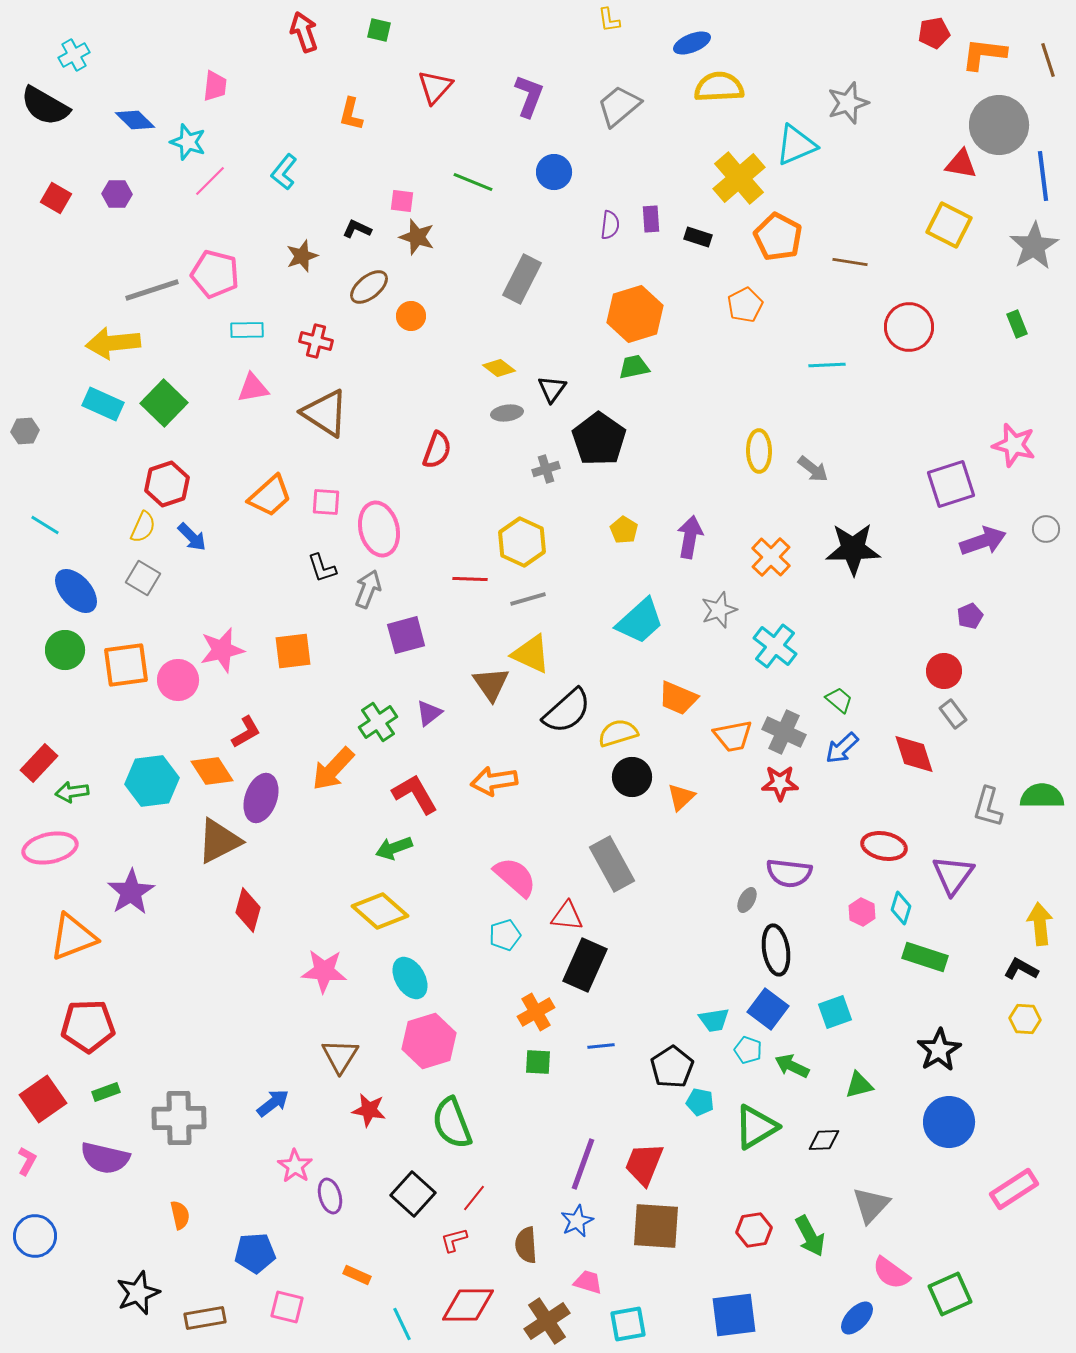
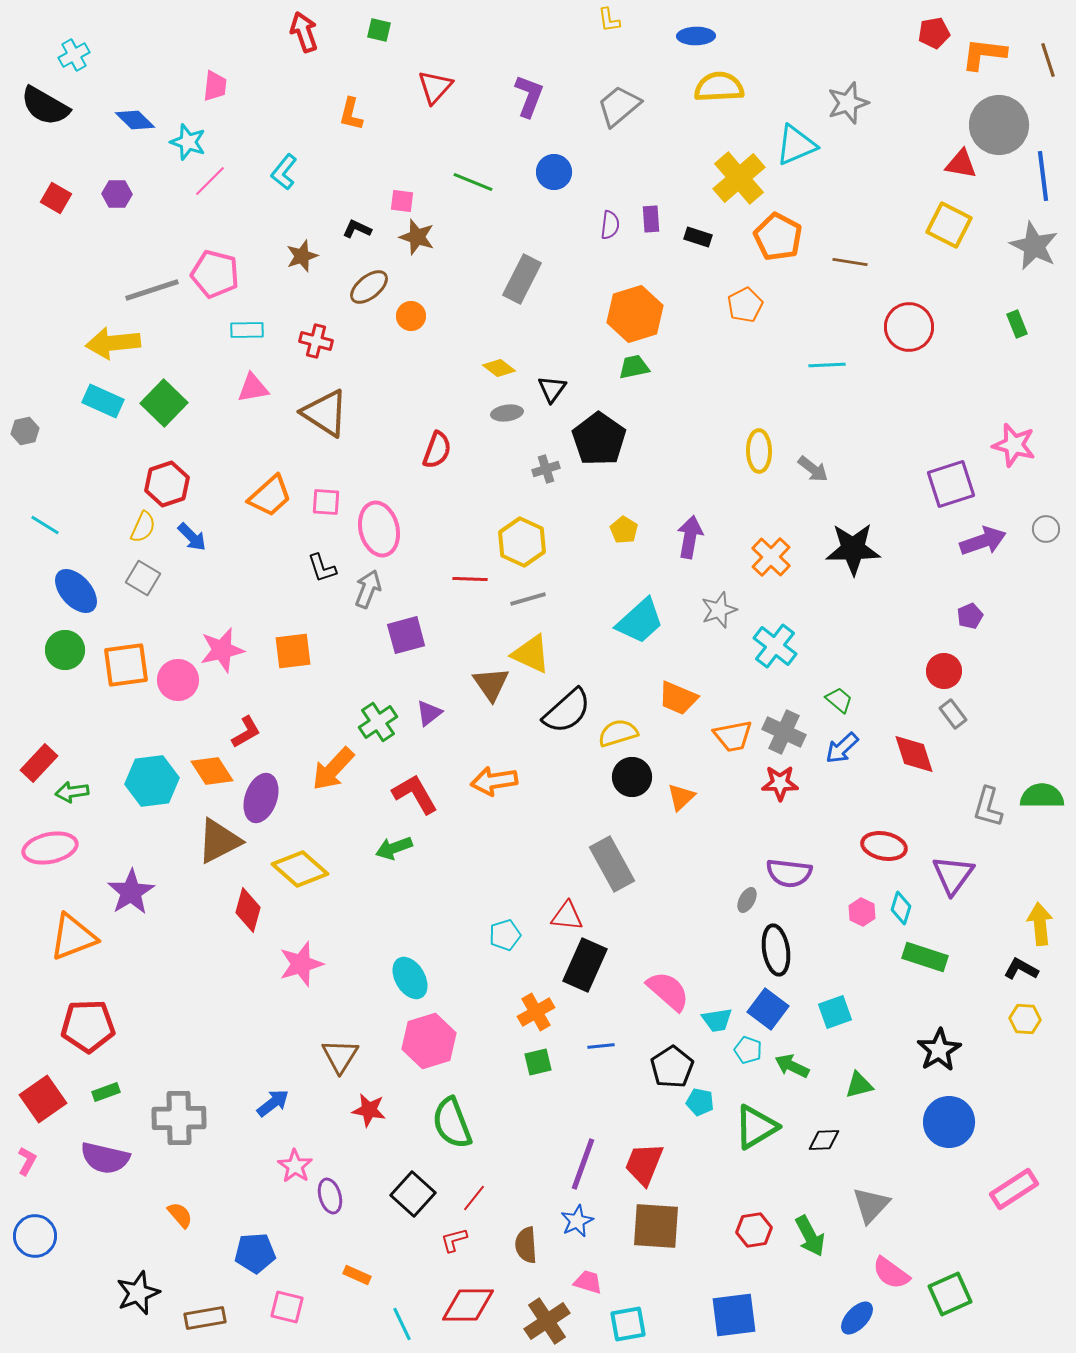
blue ellipse at (692, 43): moved 4 px right, 7 px up; rotated 21 degrees clockwise
gray star at (1034, 246): rotated 15 degrees counterclockwise
cyan rectangle at (103, 404): moved 3 px up
gray hexagon at (25, 431): rotated 8 degrees counterclockwise
pink semicircle at (515, 877): moved 153 px right, 114 px down
yellow diamond at (380, 911): moved 80 px left, 42 px up
pink star at (324, 971): moved 23 px left, 7 px up; rotated 21 degrees counterclockwise
cyan trapezoid at (714, 1020): moved 3 px right
green square at (538, 1062): rotated 16 degrees counterclockwise
orange semicircle at (180, 1215): rotated 28 degrees counterclockwise
